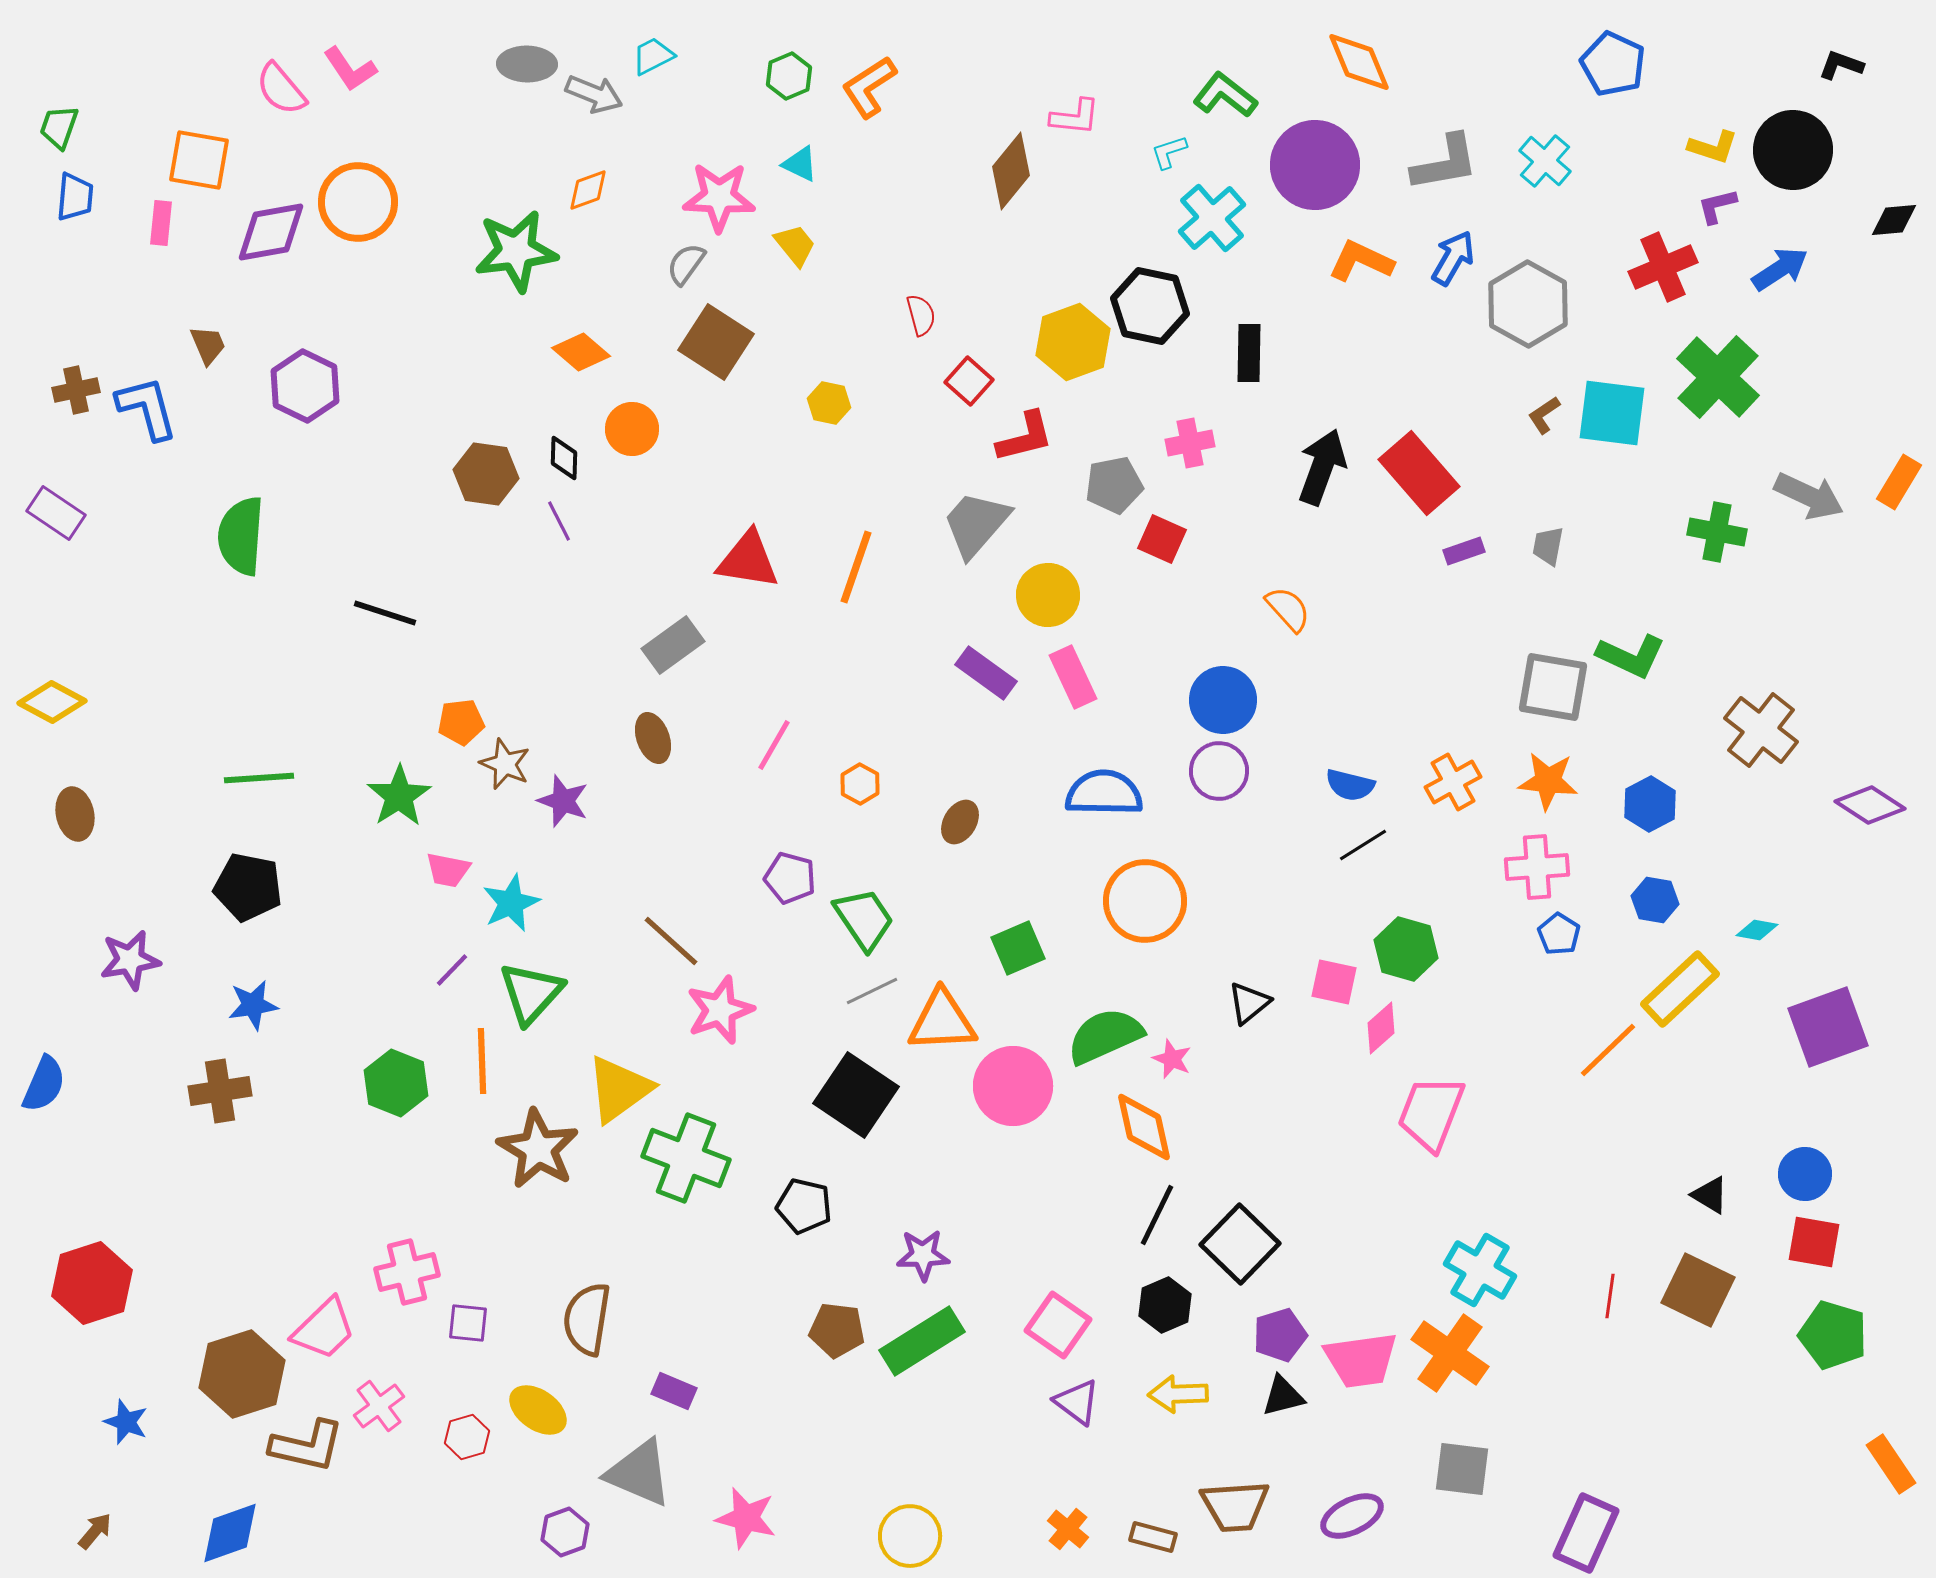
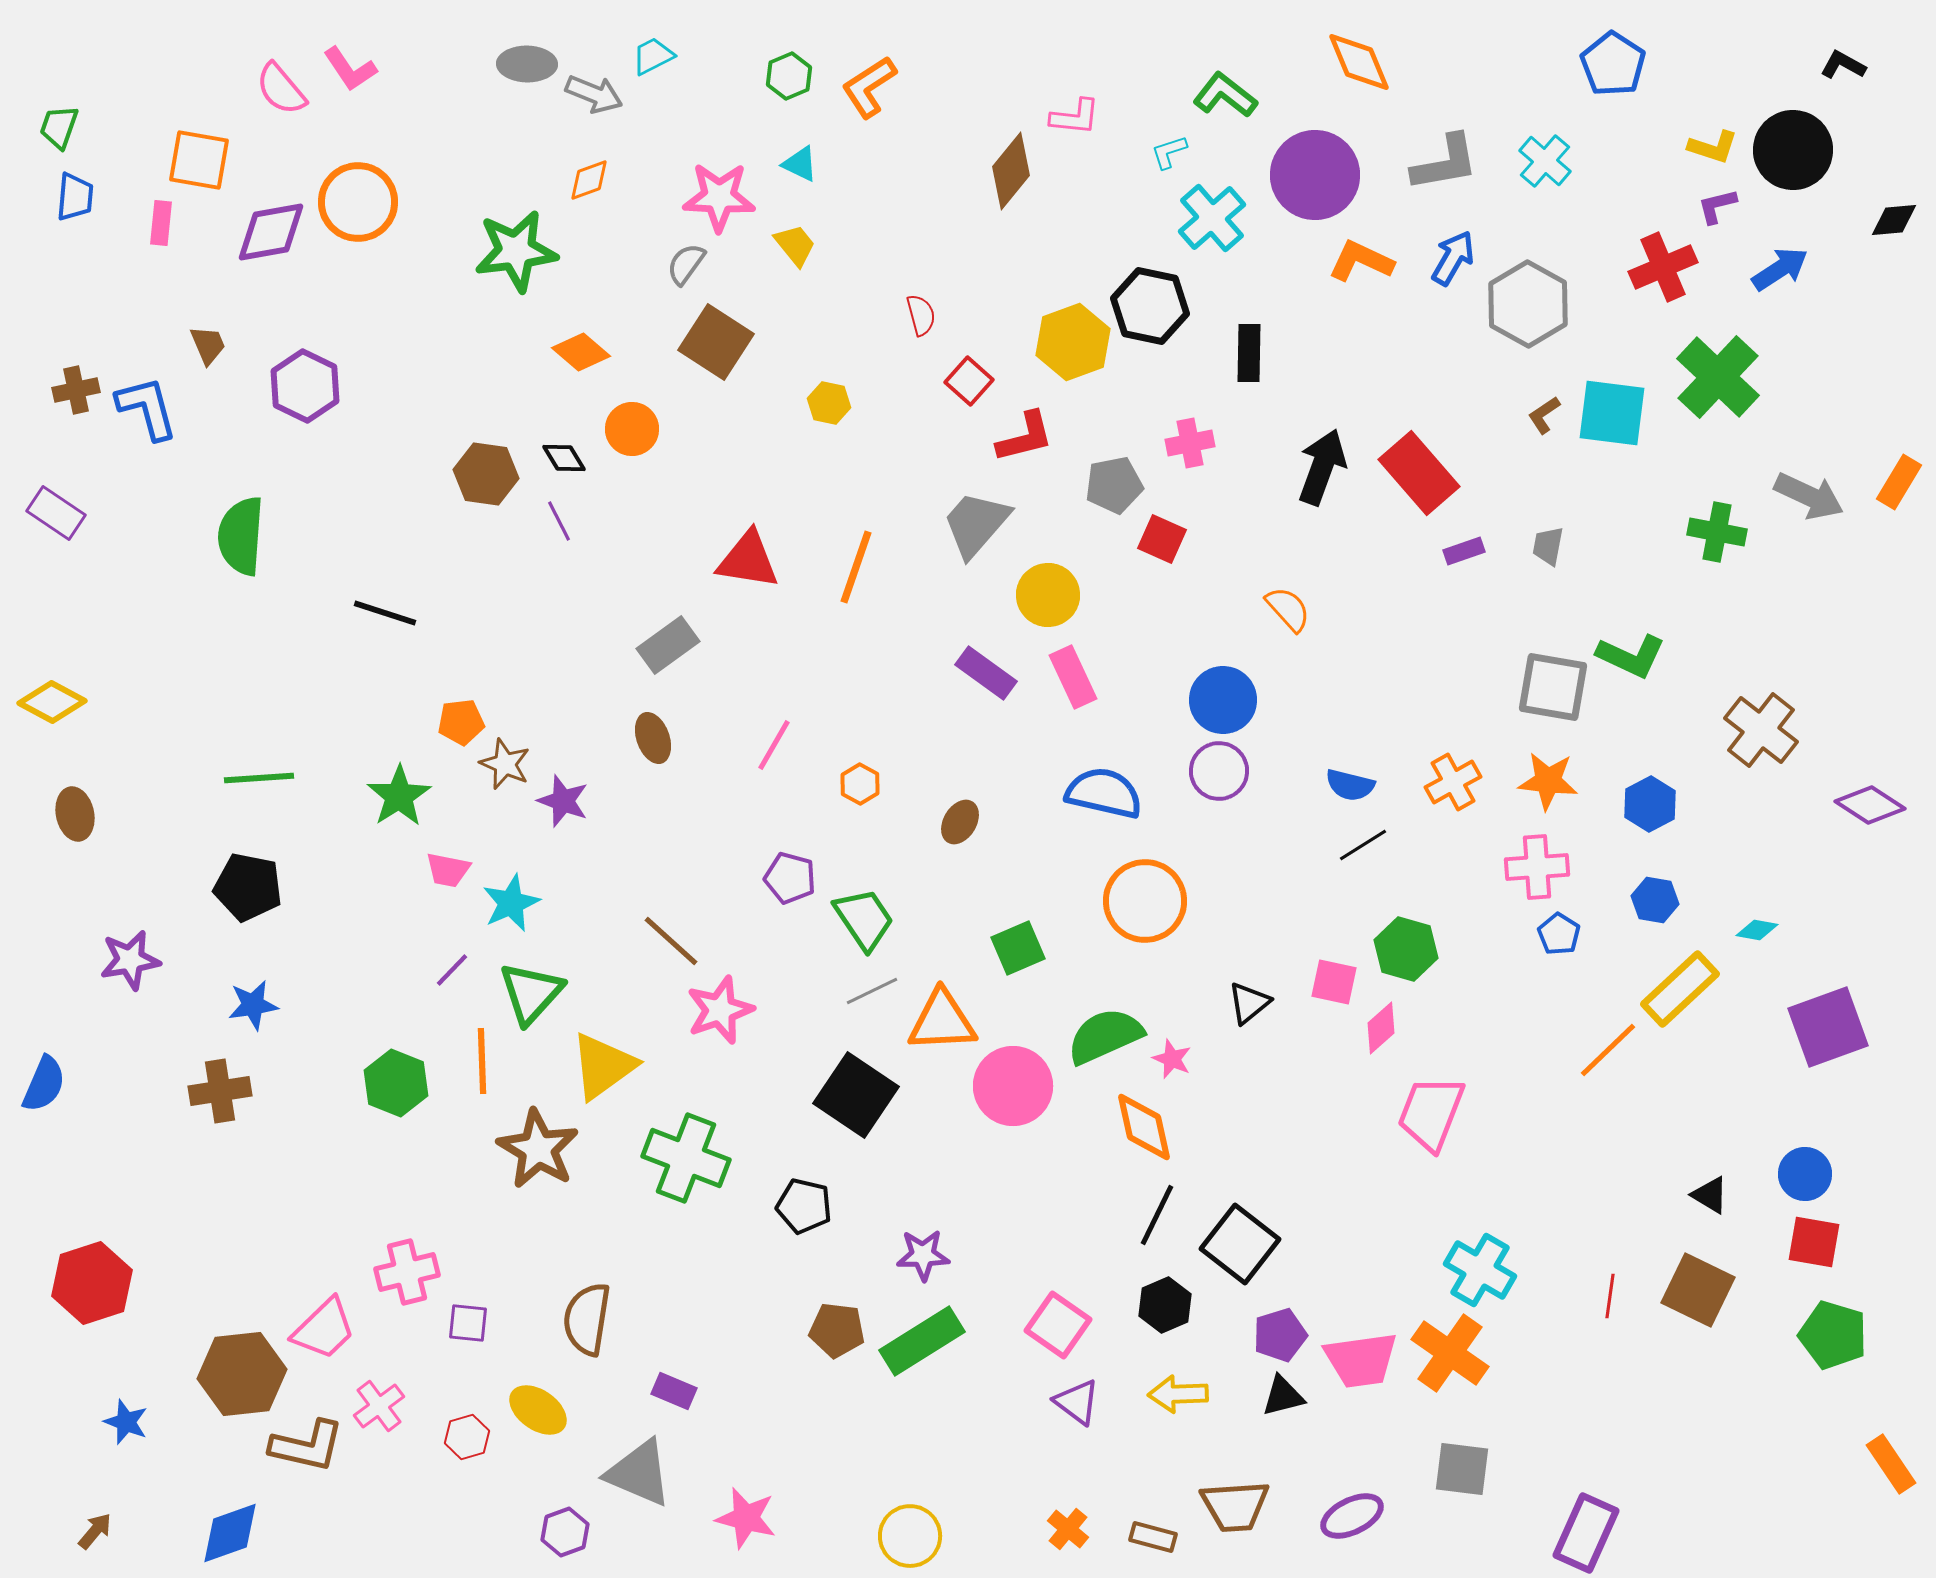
blue pentagon at (1613, 64): rotated 8 degrees clockwise
black L-shape at (1841, 65): moved 2 px right; rotated 9 degrees clockwise
purple circle at (1315, 165): moved 10 px down
orange diamond at (588, 190): moved 1 px right, 10 px up
black diamond at (564, 458): rotated 33 degrees counterclockwise
gray rectangle at (673, 645): moved 5 px left
blue semicircle at (1104, 793): rotated 12 degrees clockwise
yellow triangle at (619, 1089): moved 16 px left, 23 px up
black square at (1240, 1244): rotated 6 degrees counterclockwise
brown hexagon at (242, 1374): rotated 12 degrees clockwise
